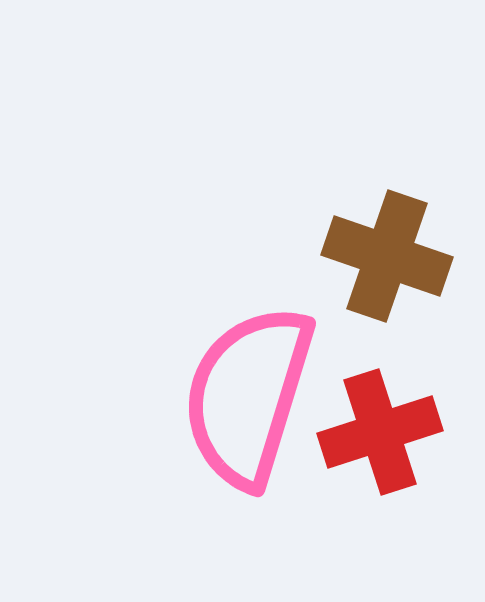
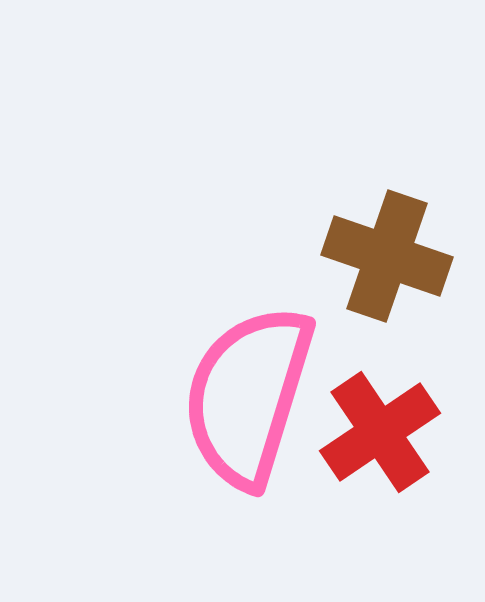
red cross: rotated 16 degrees counterclockwise
